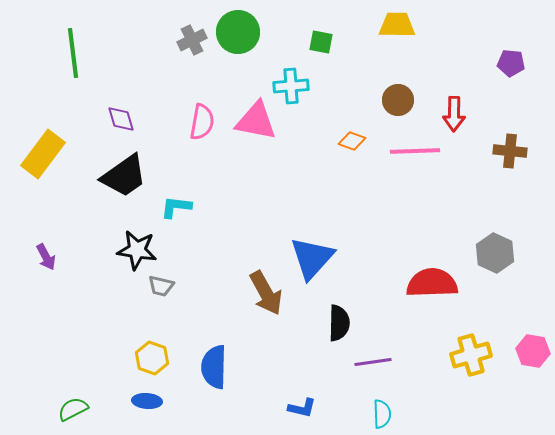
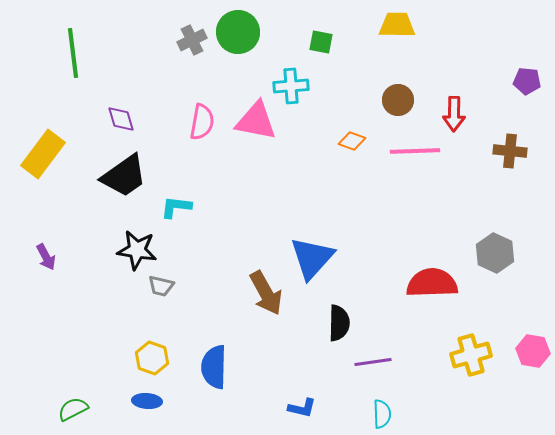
purple pentagon: moved 16 px right, 18 px down
